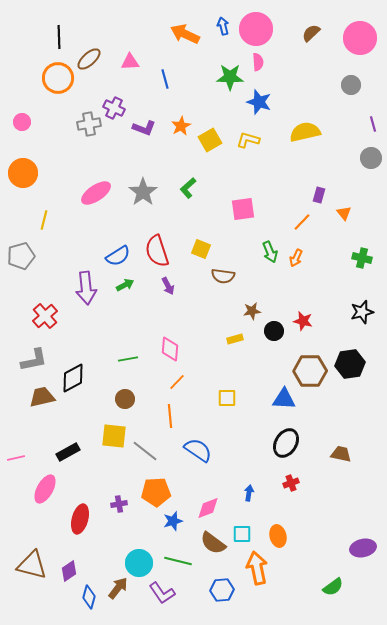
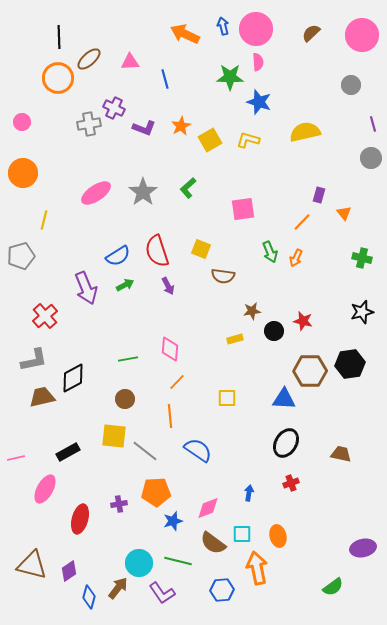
pink circle at (360, 38): moved 2 px right, 3 px up
purple arrow at (86, 288): rotated 16 degrees counterclockwise
